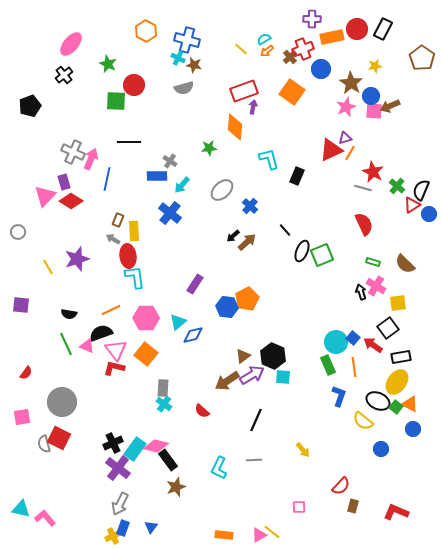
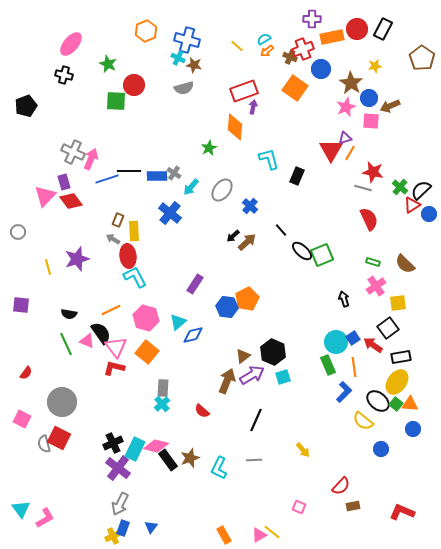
orange hexagon at (146, 31): rotated 10 degrees clockwise
yellow line at (241, 49): moved 4 px left, 3 px up
brown cross at (290, 57): rotated 24 degrees counterclockwise
black cross at (64, 75): rotated 36 degrees counterclockwise
orange square at (292, 92): moved 3 px right, 4 px up
blue circle at (371, 96): moved 2 px left, 2 px down
black pentagon at (30, 106): moved 4 px left
pink square at (374, 111): moved 3 px left, 10 px down
black line at (129, 142): moved 29 px down
green star at (209, 148): rotated 21 degrees counterclockwise
red triangle at (331, 150): rotated 35 degrees counterclockwise
gray cross at (170, 161): moved 4 px right, 12 px down
red star at (373, 172): rotated 15 degrees counterclockwise
blue line at (107, 179): rotated 60 degrees clockwise
cyan arrow at (182, 185): moved 9 px right, 2 px down
green cross at (397, 186): moved 3 px right, 1 px down
gray ellipse at (222, 190): rotated 10 degrees counterclockwise
black semicircle at (421, 190): rotated 25 degrees clockwise
red diamond at (71, 201): rotated 20 degrees clockwise
red semicircle at (364, 224): moved 5 px right, 5 px up
black line at (285, 230): moved 4 px left
black ellipse at (302, 251): rotated 70 degrees counterclockwise
yellow line at (48, 267): rotated 14 degrees clockwise
cyan L-shape at (135, 277): rotated 20 degrees counterclockwise
pink cross at (376, 286): rotated 24 degrees clockwise
black arrow at (361, 292): moved 17 px left, 7 px down
pink hexagon at (146, 318): rotated 15 degrees clockwise
black semicircle at (101, 333): rotated 75 degrees clockwise
blue square at (353, 338): rotated 16 degrees clockwise
pink triangle at (87, 346): moved 5 px up
pink triangle at (116, 350): moved 3 px up
orange square at (146, 354): moved 1 px right, 2 px up
black hexagon at (273, 356): moved 4 px up
cyan square at (283, 377): rotated 21 degrees counterclockwise
brown arrow at (227, 381): rotated 145 degrees clockwise
blue L-shape at (339, 396): moved 5 px right, 4 px up; rotated 25 degrees clockwise
black ellipse at (378, 401): rotated 15 degrees clockwise
cyan cross at (164, 404): moved 2 px left; rotated 14 degrees clockwise
orange triangle at (410, 404): rotated 24 degrees counterclockwise
green square at (396, 407): moved 3 px up
pink square at (22, 417): moved 2 px down; rotated 36 degrees clockwise
cyan rectangle at (135, 449): rotated 10 degrees counterclockwise
brown star at (176, 487): moved 14 px right, 29 px up
brown rectangle at (353, 506): rotated 64 degrees clockwise
pink square at (299, 507): rotated 24 degrees clockwise
cyan triangle at (21, 509): rotated 42 degrees clockwise
red L-shape at (396, 512): moved 6 px right
pink L-shape at (45, 518): rotated 100 degrees clockwise
orange rectangle at (224, 535): rotated 54 degrees clockwise
